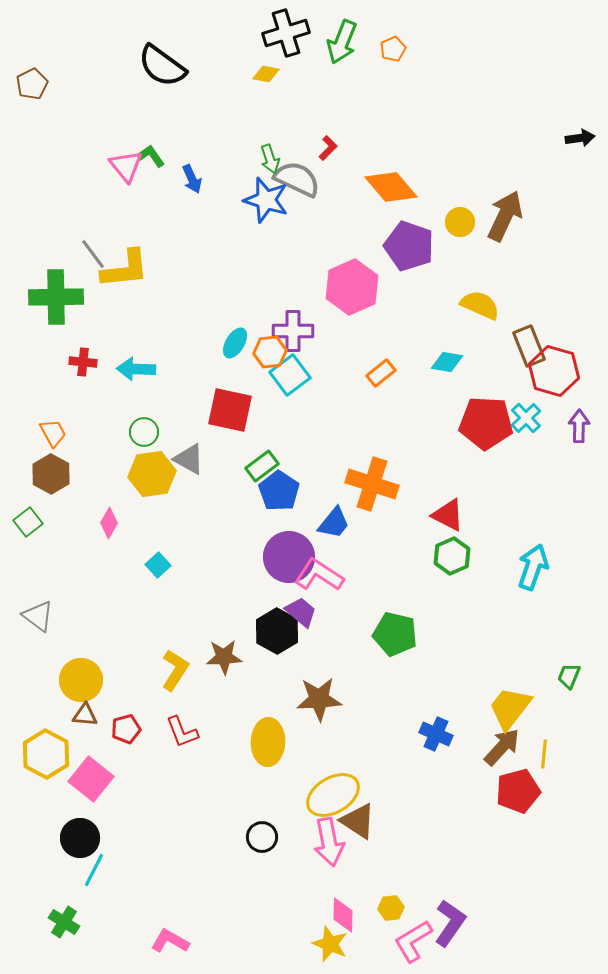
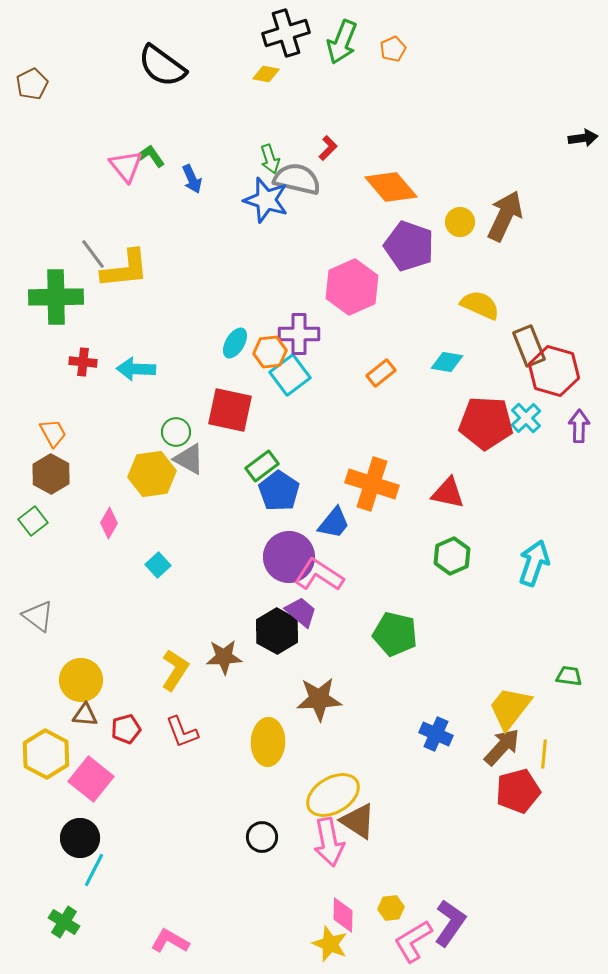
black arrow at (580, 138): moved 3 px right
gray semicircle at (297, 179): rotated 12 degrees counterclockwise
purple cross at (293, 331): moved 6 px right, 3 px down
green circle at (144, 432): moved 32 px right
red triangle at (448, 515): moved 22 px up; rotated 15 degrees counterclockwise
green square at (28, 522): moved 5 px right, 1 px up
cyan arrow at (533, 567): moved 1 px right, 4 px up
green trapezoid at (569, 676): rotated 76 degrees clockwise
